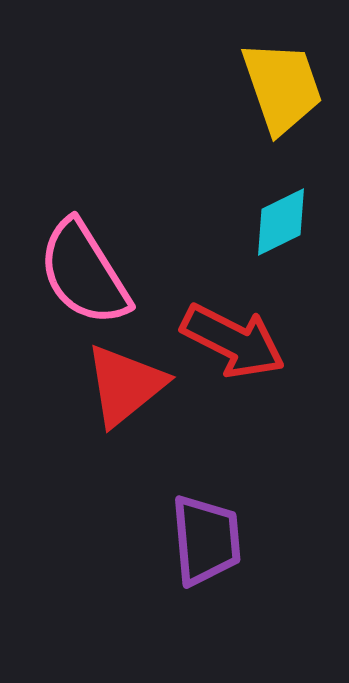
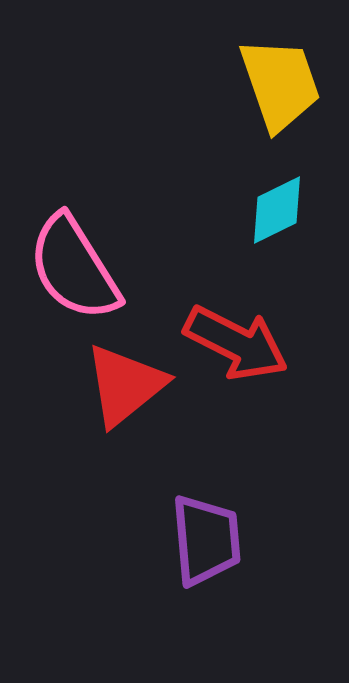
yellow trapezoid: moved 2 px left, 3 px up
cyan diamond: moved 4 px left, 12 px up
pink semicircle: moved 10 px left, 5 px up
red arrow: moved 3 px right, 2 px down
